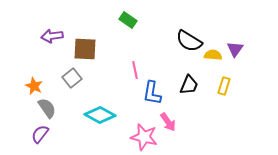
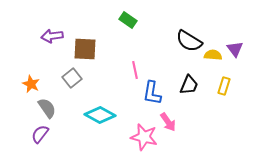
purple triangle: rotated 12 degrees counterclockwise
orange star: moved 3 px left, 2 px up
